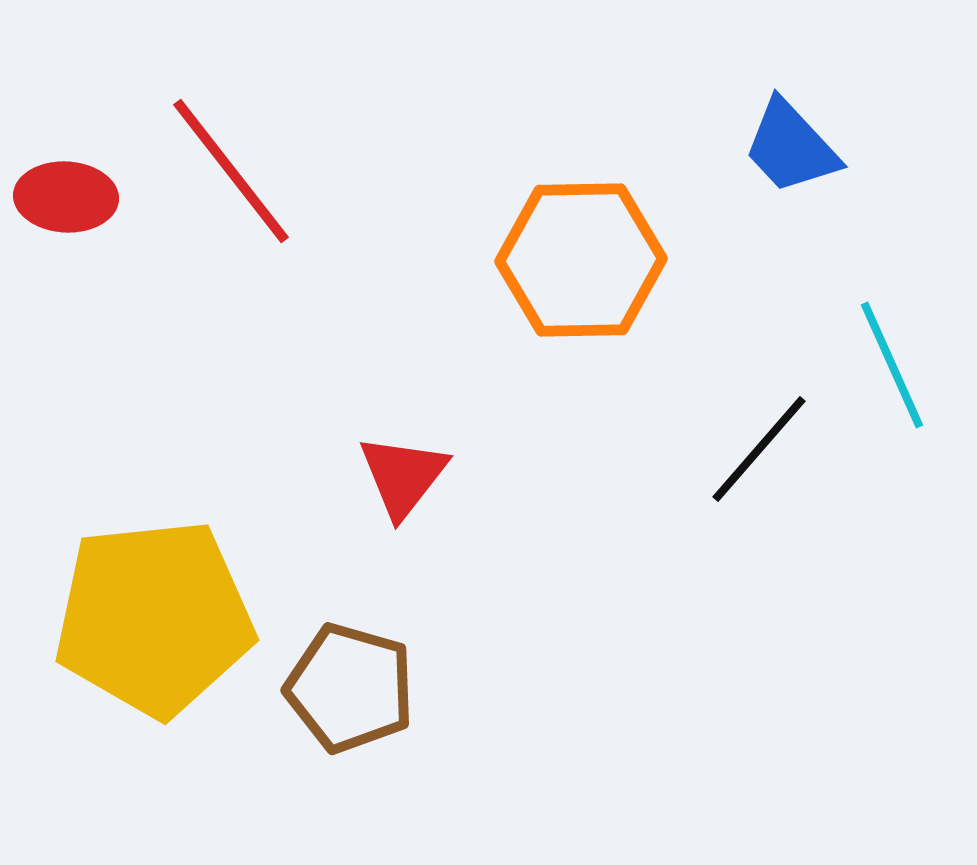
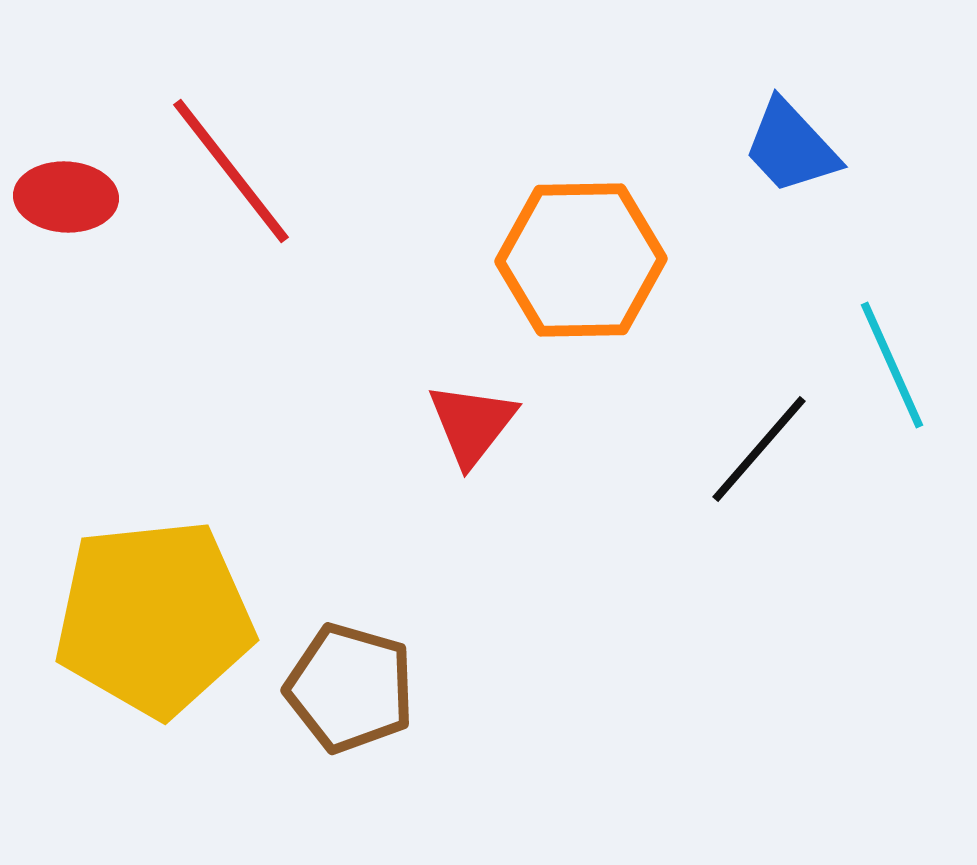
red triangle: moved 69 px right, 52 px up
